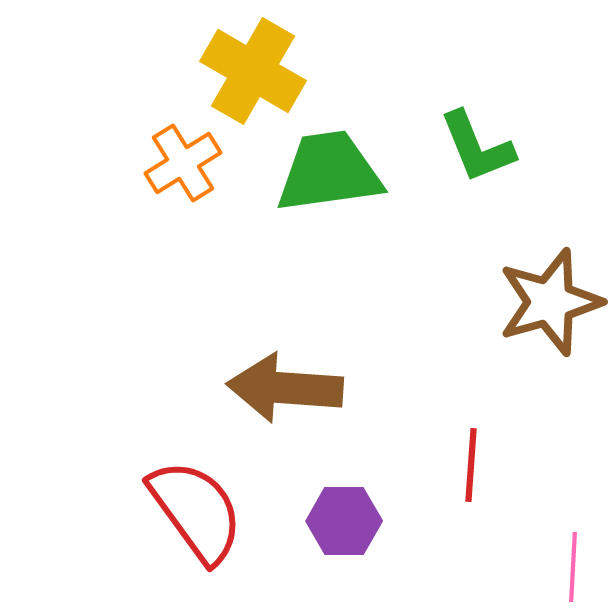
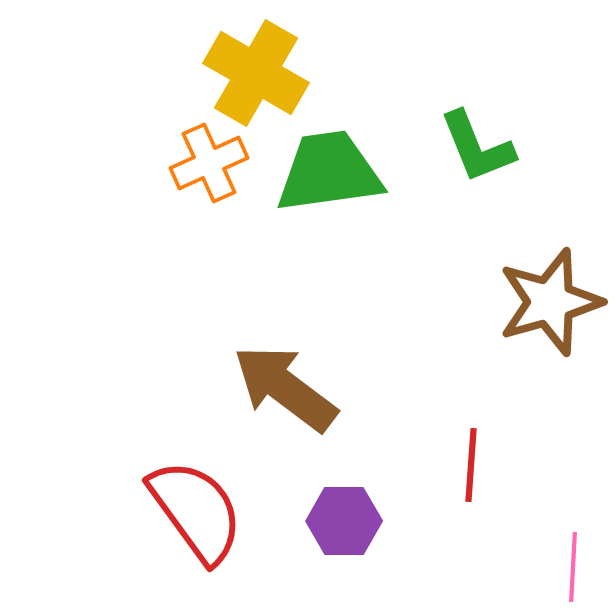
yellow cross: moved 3 px right, 2 px down
orange cross: moved 26 px right; rotated 8 degrees clockwise
brown arrow: rotated 33 degrees clockwise
